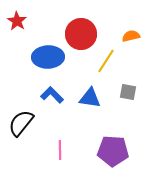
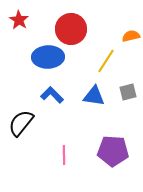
red star: moved 2 px right, 1 px up
red circle: moved 10 px left, 5 px up
gray square: rotated 24 degrees counterclockwise
blue triangle: moved 4 px right, 2 px up
pink line: moved 4 px right, 5 px down
